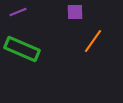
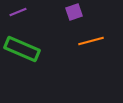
purple square: moved 1 px left; rotated 18 degrees counterclockwise
orange line: moved 2 px left; rotated 40 degrees clockwise
